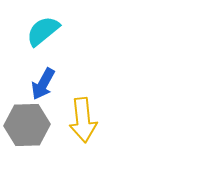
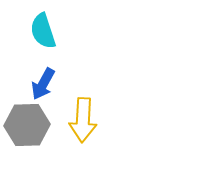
cyan semicircle: rotated 69 degrees counterclockwise
yellow arrow: rotated 9 degrees clockwise
